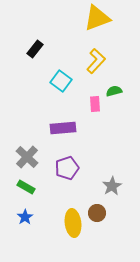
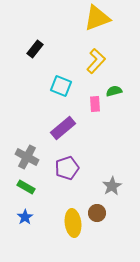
cyan square: moved 5 px down; rotated 15 degrees counterclockwise
purple rectangle: rotated 35 degrees counterclockwise
gray cross: rotated 15 degrees counterclockwise
